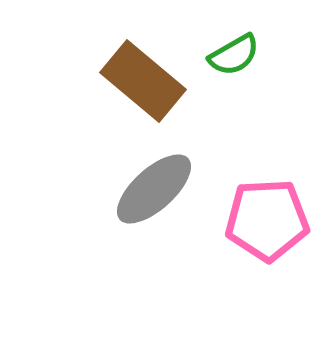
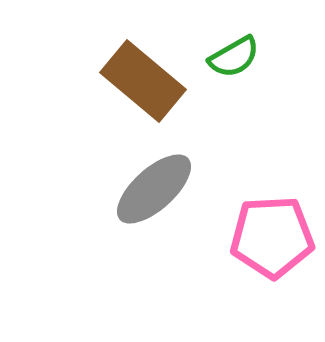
green semicircle: moved 2 px down
pink pentagon: moved 5 px right, 17 px down
